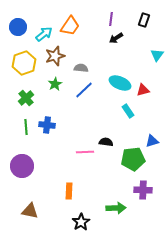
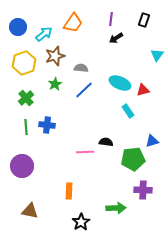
orange trapezoid: moved 3 px right, 3 px up
